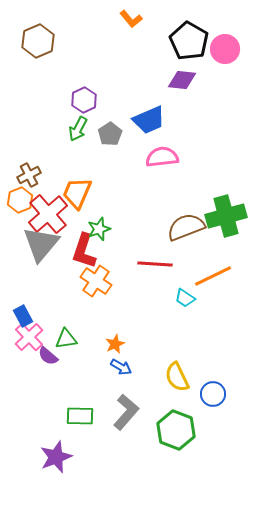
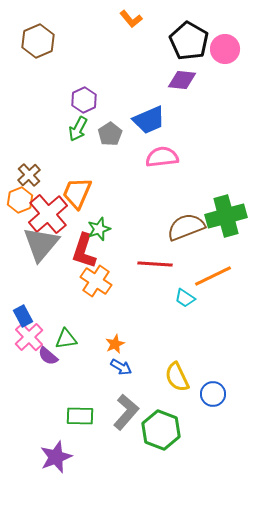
brown cross: rotated 15 degrees counterclockwise
green hexagon: moved 15 px left
